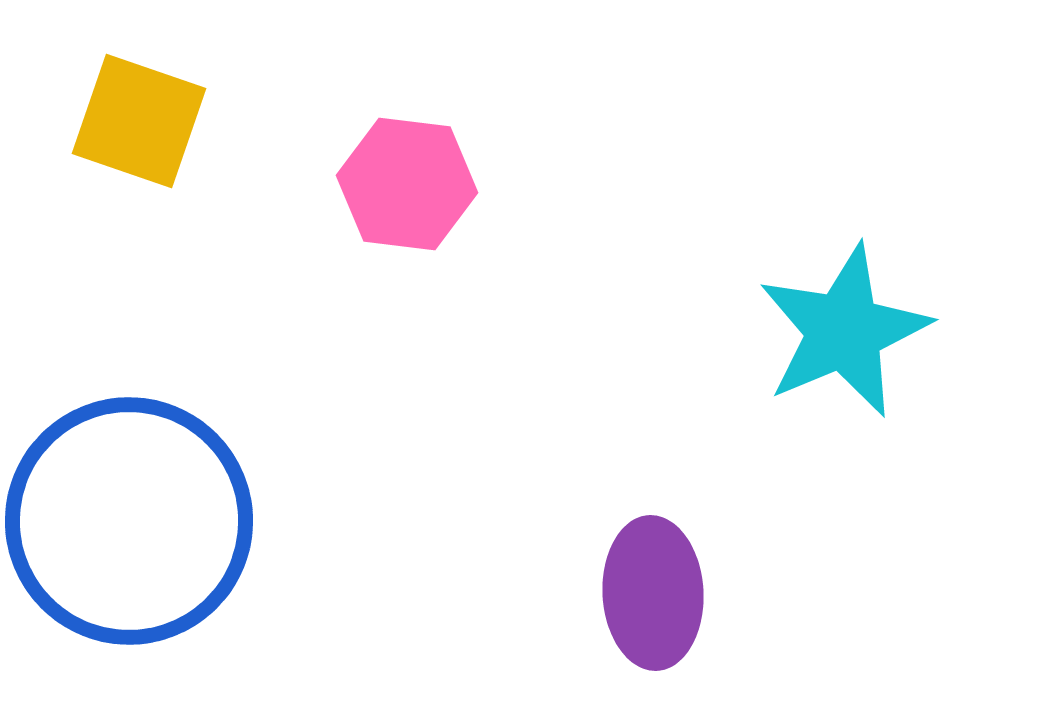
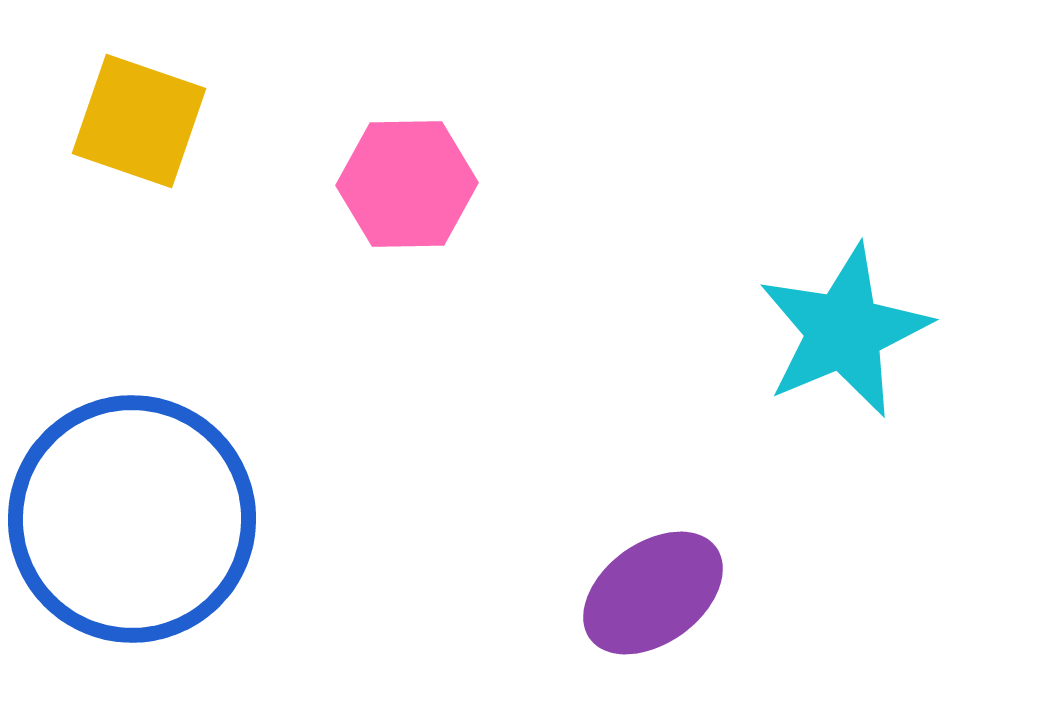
pink hexagon: rotated 8 degrees counterclockwise
blue circle: moved 3 px right, 2 px up
purple ellipse: rotated 57 degrees clockwise
